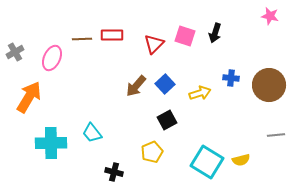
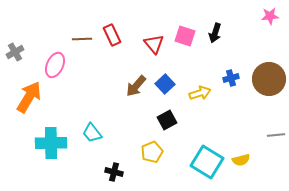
pink star: rotated 18 degrees counterclockwise
red rectangle: rotated 65 degrees clockwise
red triangle: rotated 25 degrees counterclockwise
pink ellipse: moved 3 px right, 7 px down
blue cross: rotated 21 degrees counterclockwise
brown circle: moved 6 px up
